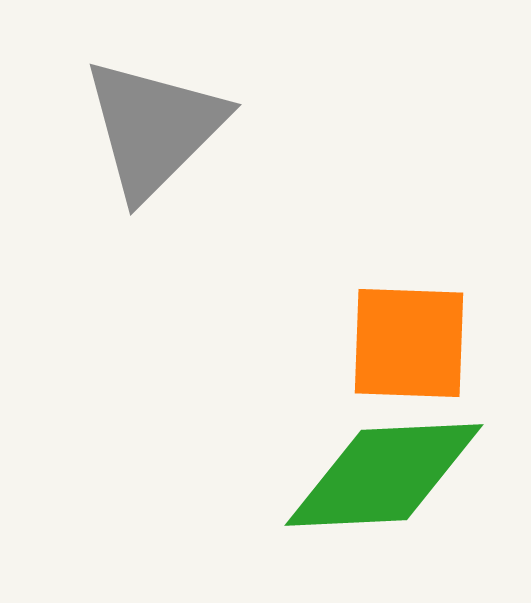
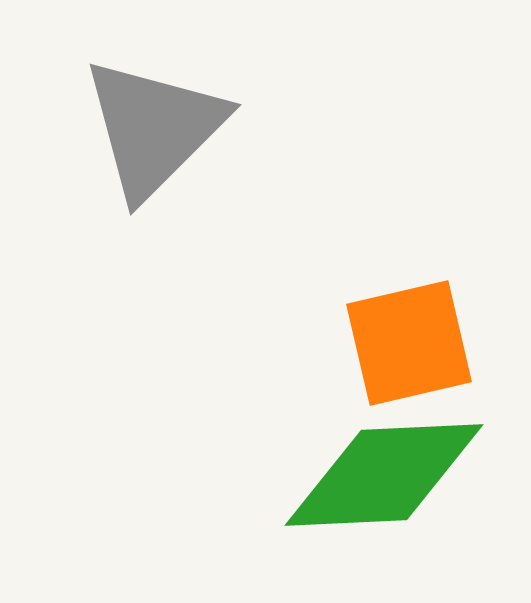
orange square: rotated 15 degrees counterclockwise
